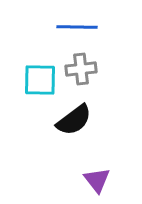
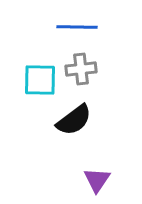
purple triangle: rotated 12 degrees clockwise
